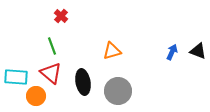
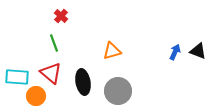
green line: moved 2 px right, 3 px up
blue arrow: moved 3 px right
cyan rectangle: moved 1 px right
